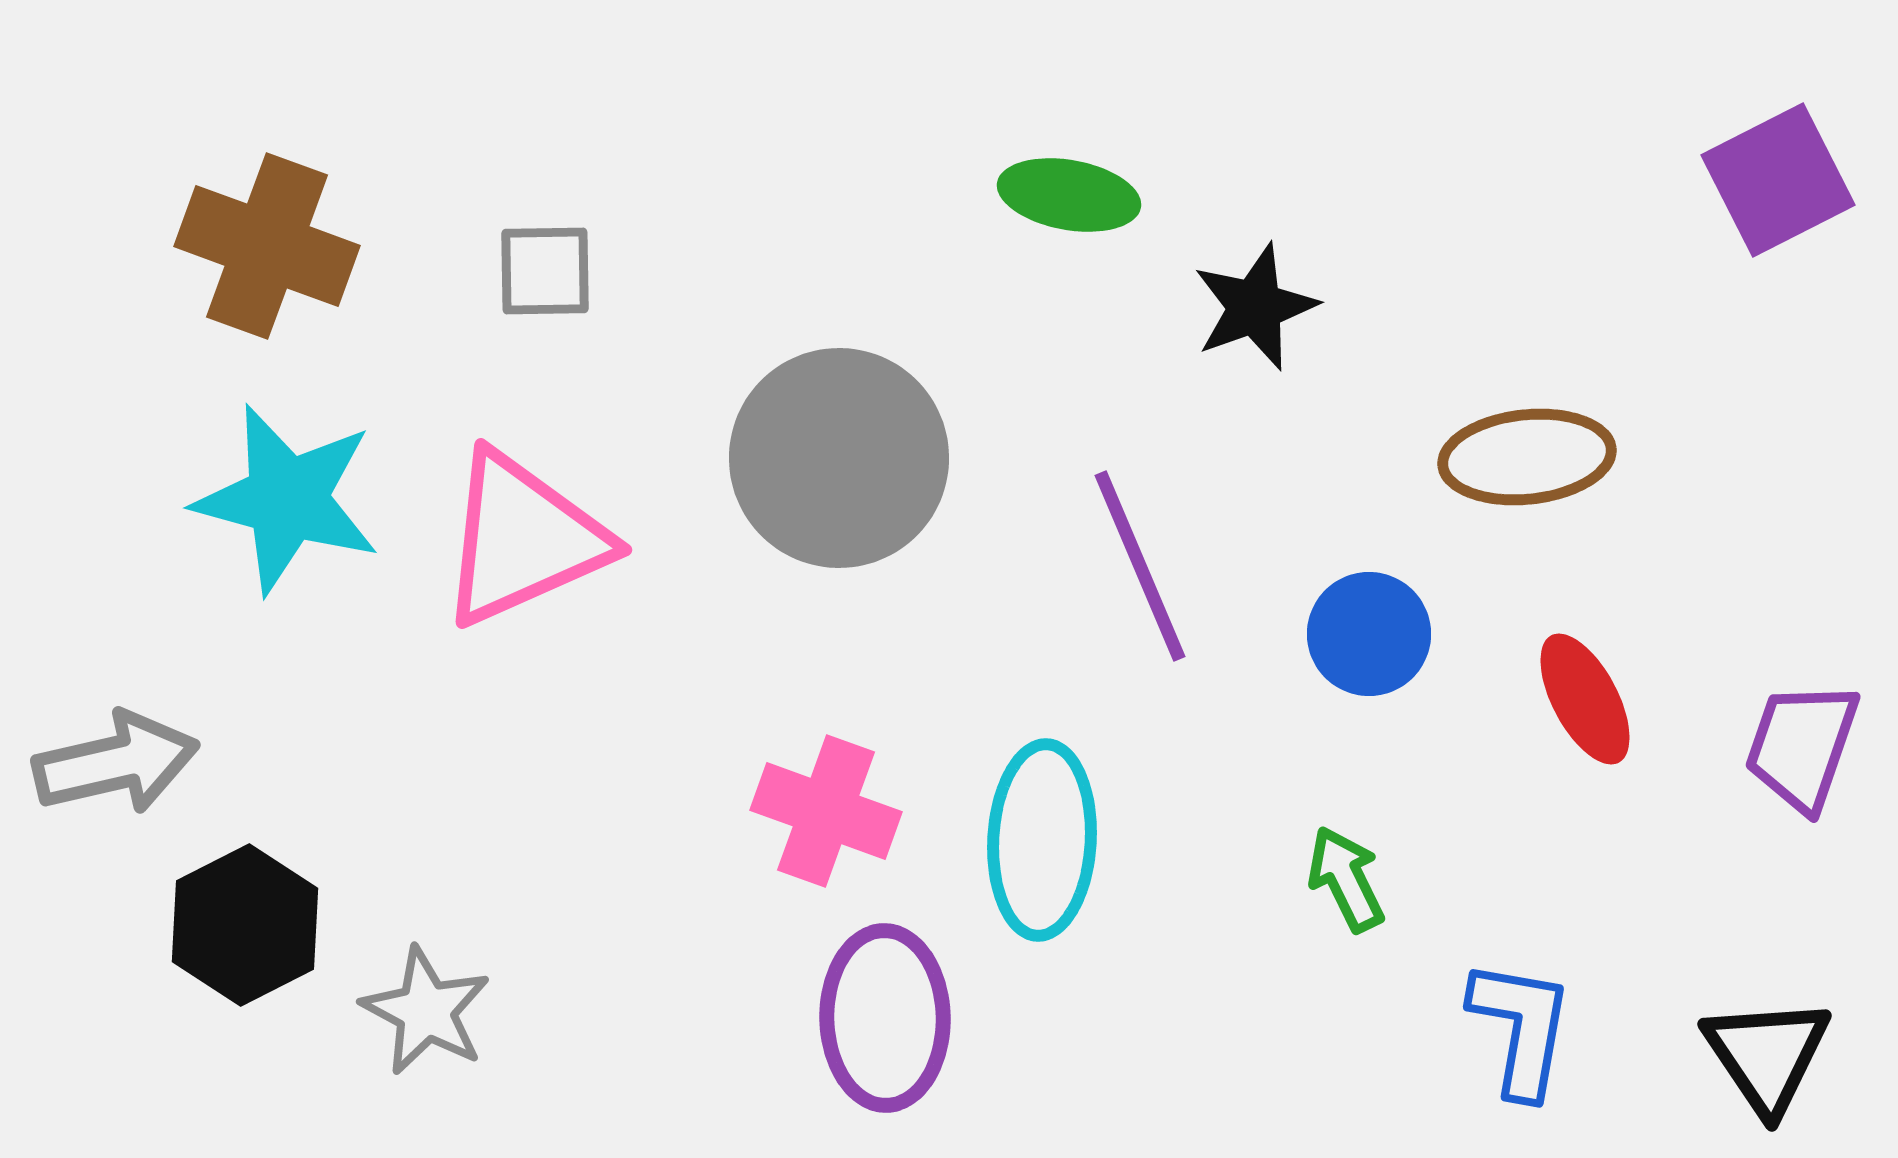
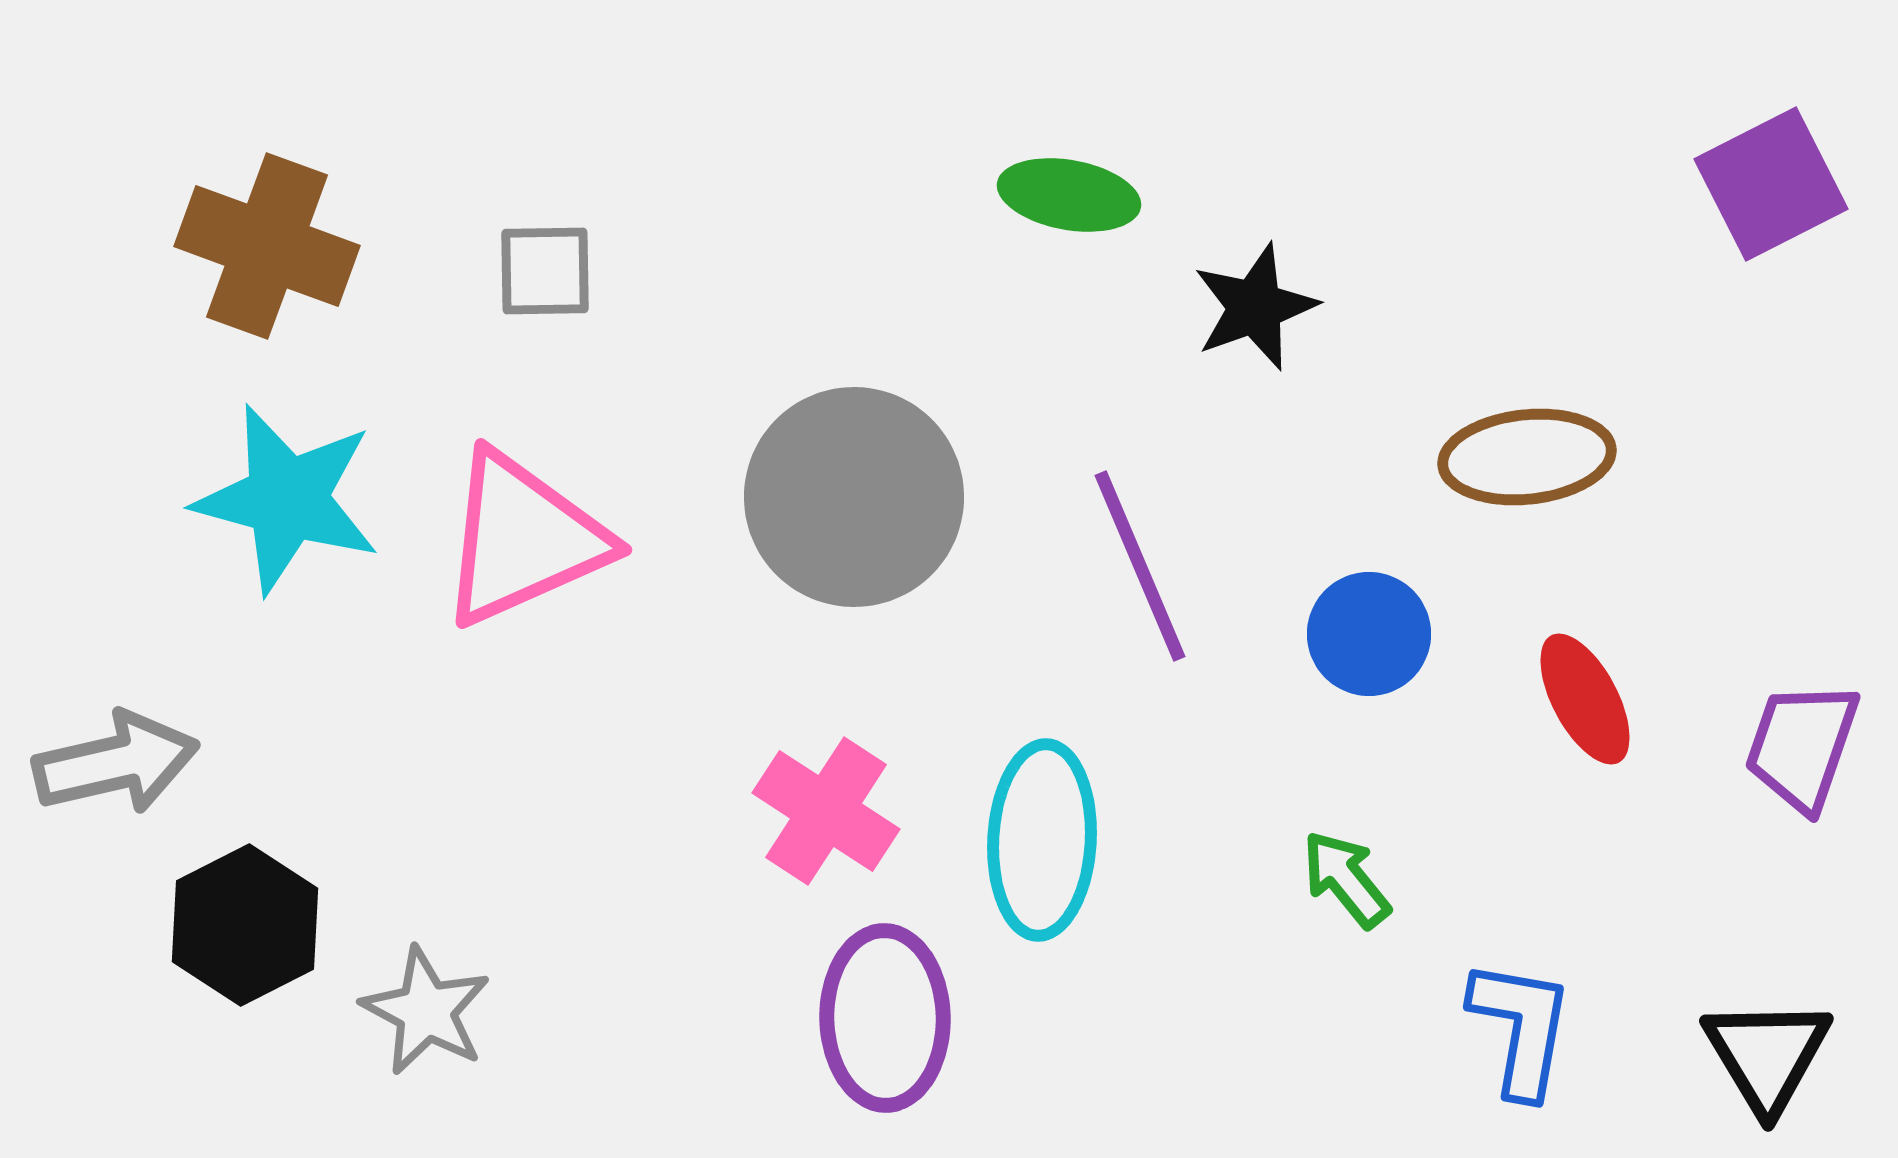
purple square: moved 7 px left, 4 px down
gray circle: moved 15 px right, 39 px down
pink cross: rotated 13 degrees clockwise
green arrow: rotated 13 degrees counterclockwise
black triangle: rotated 3 degrees clockwise
